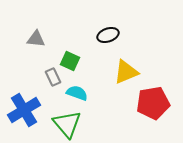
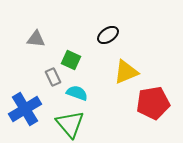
black ellipse: rotated 15 degrees counterclockwise
green square: moved 1 px right, 1 px up
blue cross: moved 1 px right, 1 px up
green triangle: moved 3 px right
